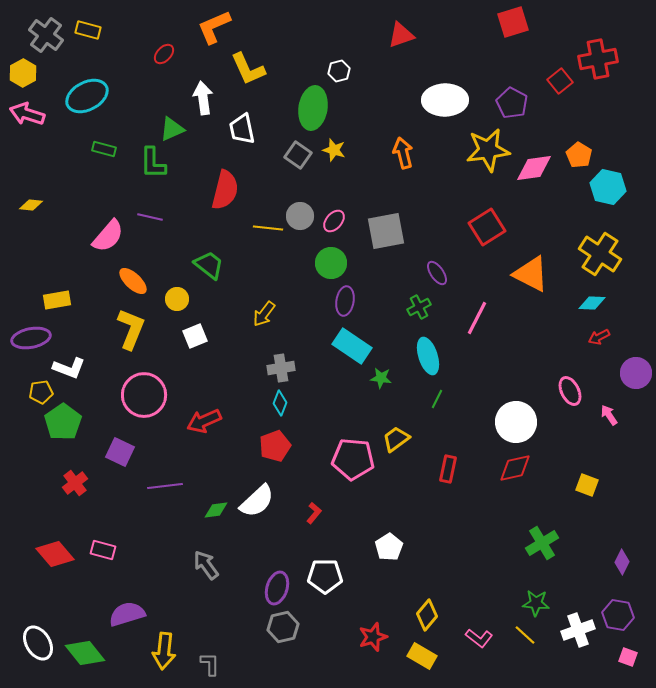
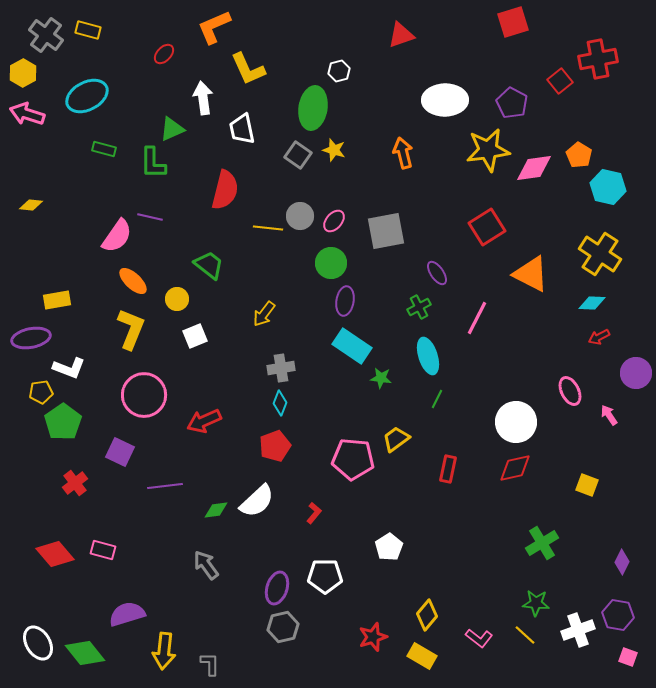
pink semicircle at (108, 236): moved 9 px right; rotated 6 degrees counterclockwise
